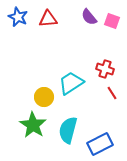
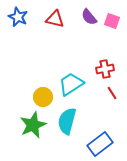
red triangle: moved 7 px right; rotated 18 degrees clockwise
red cross: rotated 30 degrees counterclockwise
cyan trapezoid: moved 1 px down
yellow circle: moved 1 px left
green star: rotated 16 degrees clockwise
cyan semicircle: moved 1 px left, 9 px up
blue rectangle: rotated 10 degrees counterclockwise
